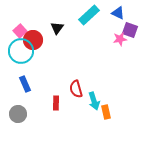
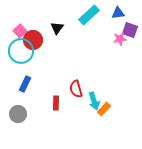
blue triangle: rotated 32 degrees counterclockwise
blue rectangle: rotated 49 degrees clockwise
orange rectangle: moved 2 px left, 3 px up; rotated 56 degrees clockwise
